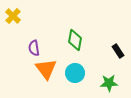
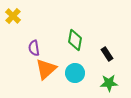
black rectangle: moved 11 px left, 3 px down
orange triangle: rotated 25 degrees clockwise
